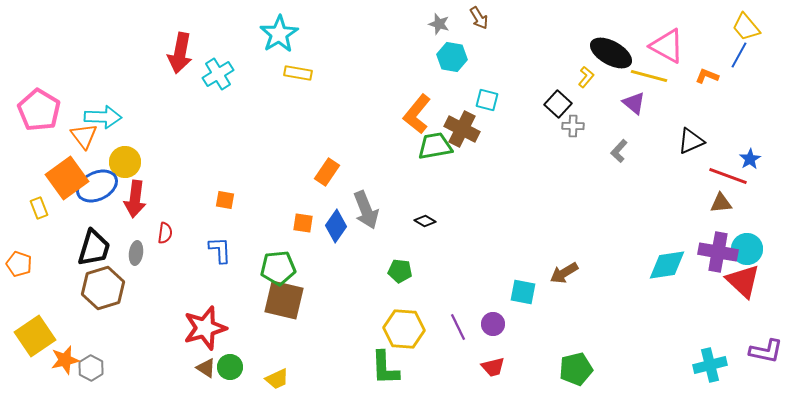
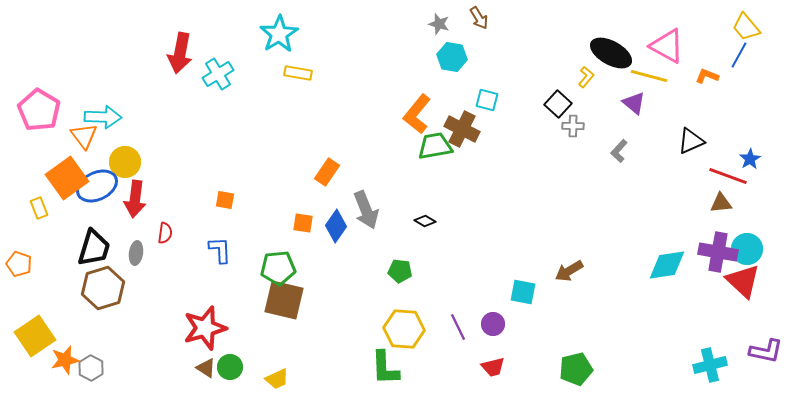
brown arrow at (564, 273): moved 5 px right, 2 px up
